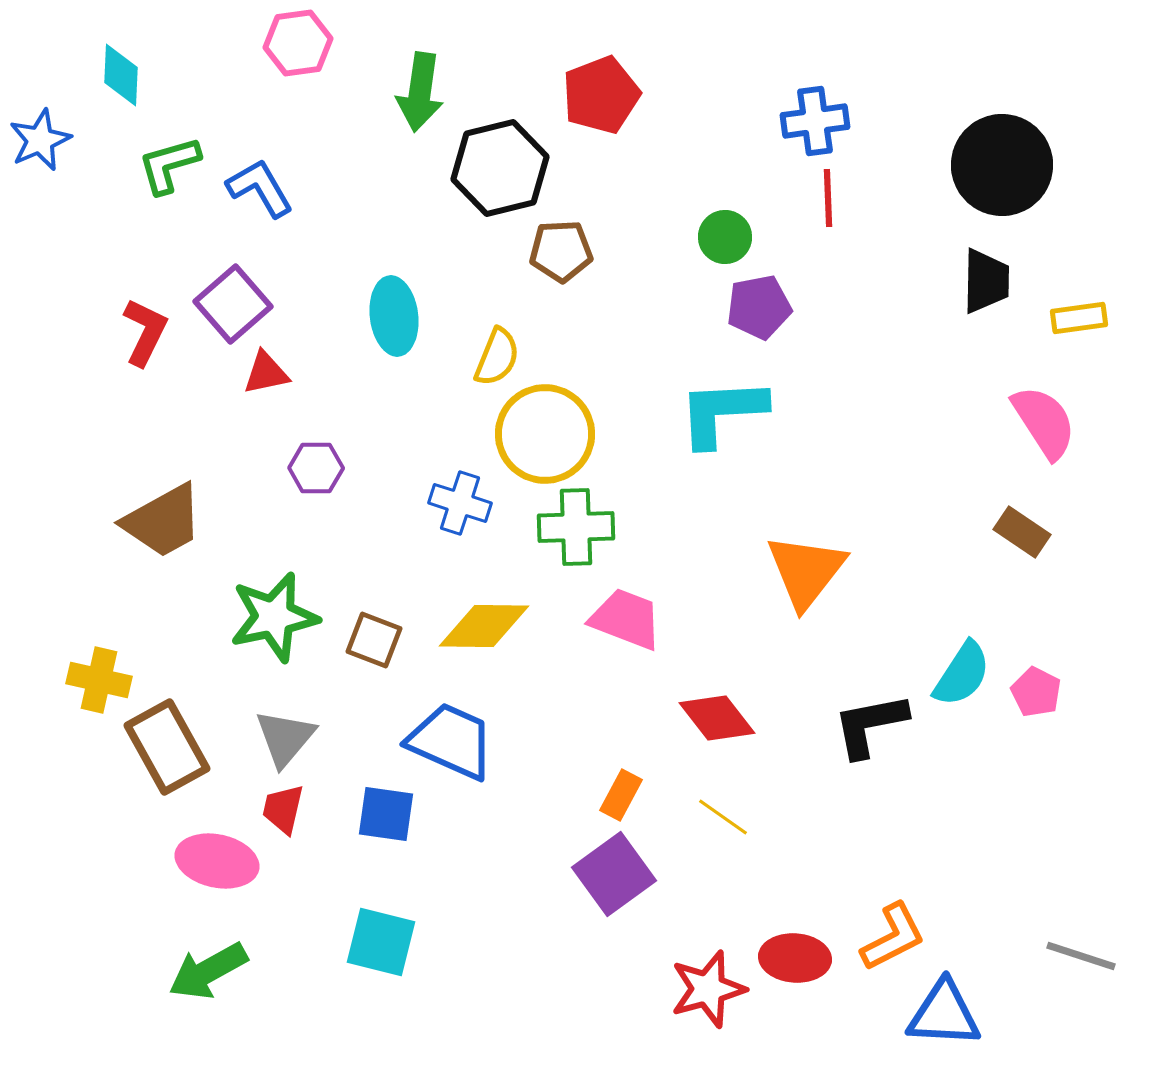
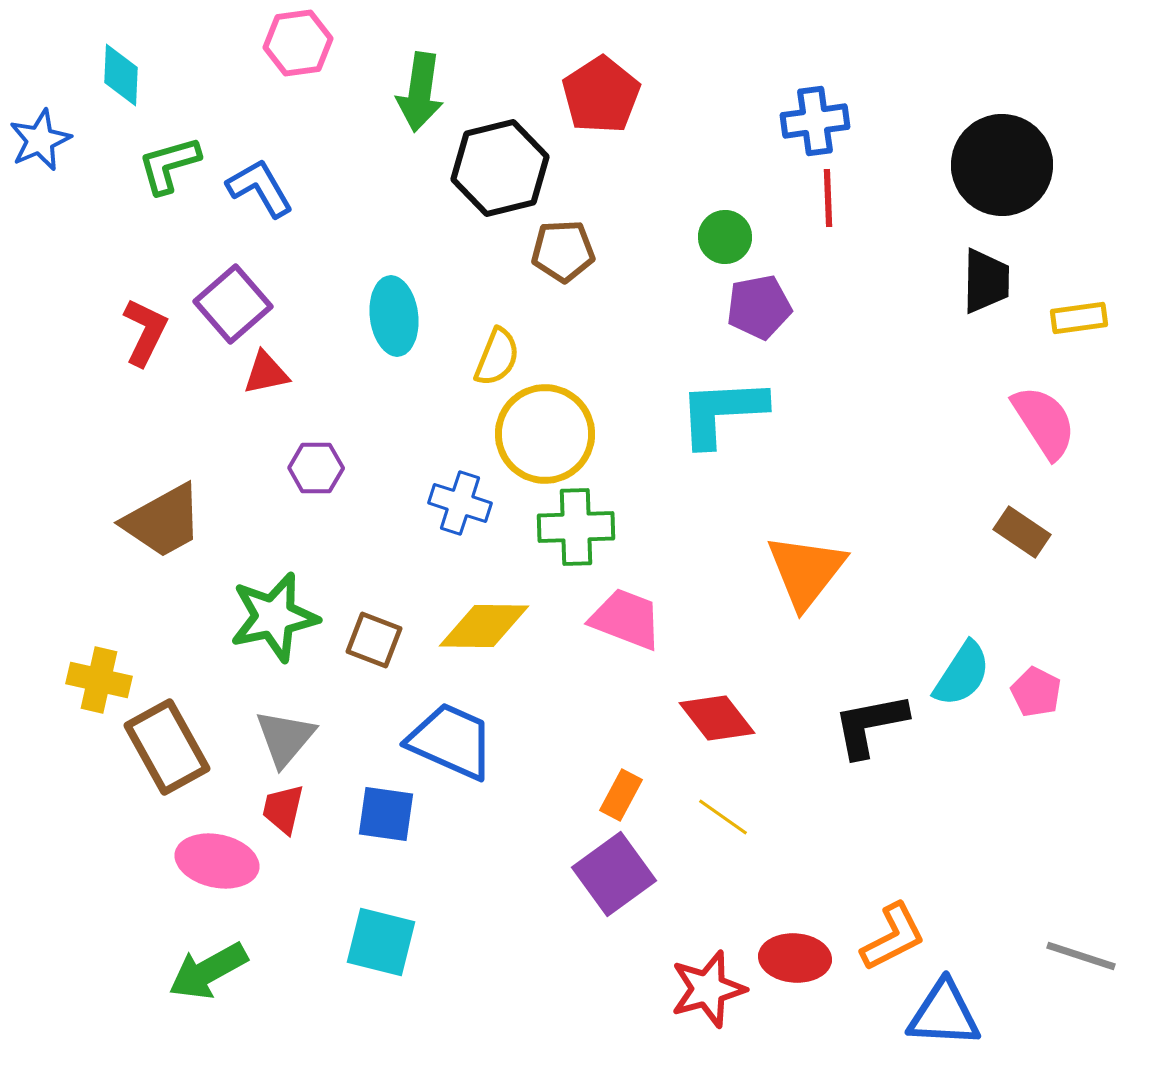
red pentagon at (601, 95): rotated 12 degrees counterclockwise
brown pentagon at (561, 251): moved 2 px right
